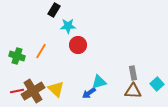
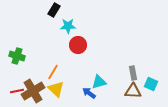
orange line: moved 12 px right, 21 px down
cyan square: moved 6 px left; rotated 24 degrees counterclockwise
blue arrow: rotated 72 degrees clockwise
